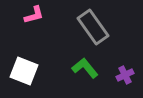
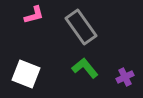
gray rectangle: moved 12 px left
white square: moved 2 px right, 3 px down
purple cross: moved 2 px down
